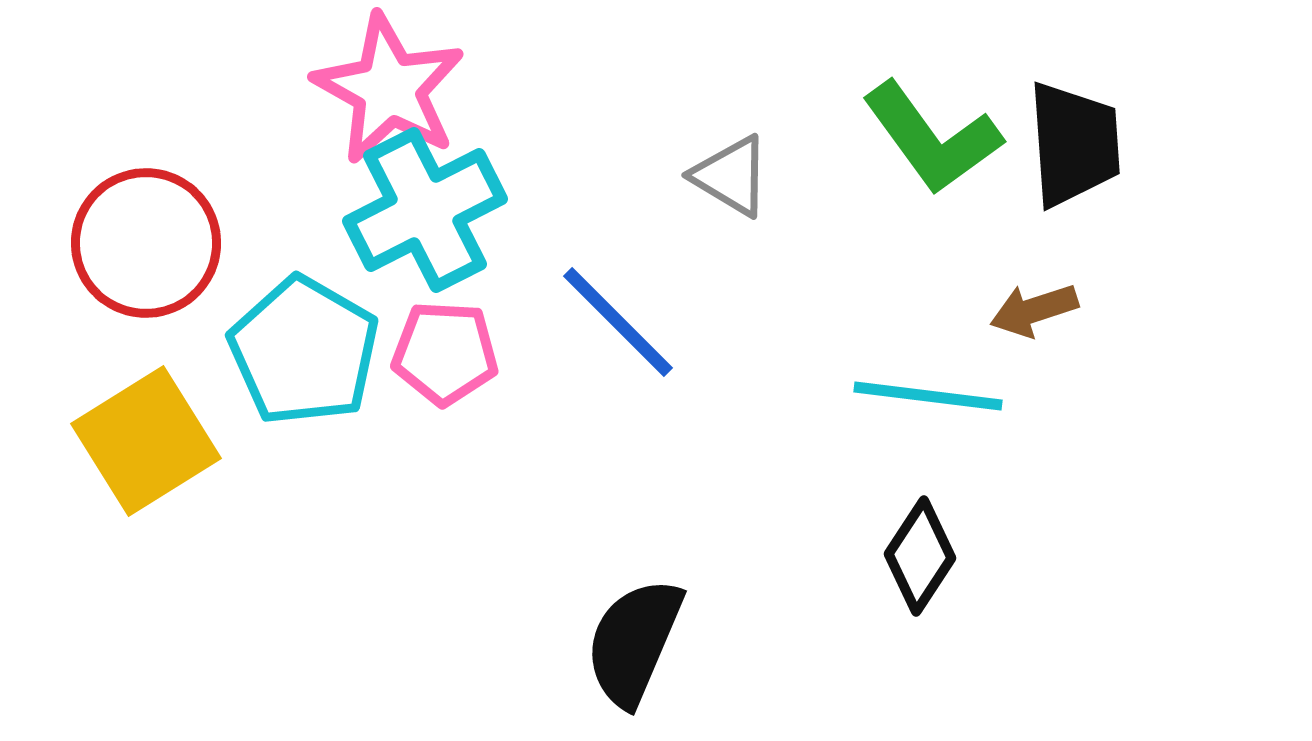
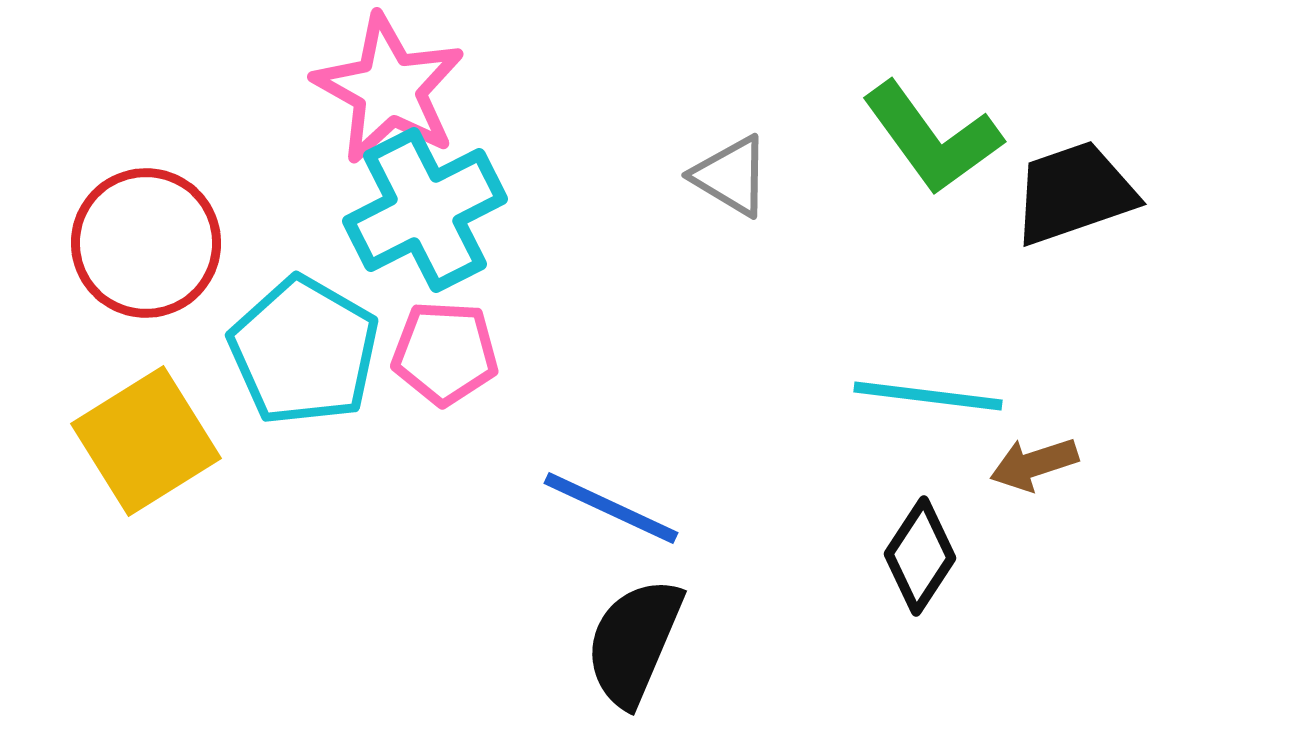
black trapezoid: moved 49 px down; rotated 105 degrees counterclockwise
brown arrow: moved 154 px down
blue line: moved 7 px left, 186 px down; rotated 20 degrees counterclockwise
